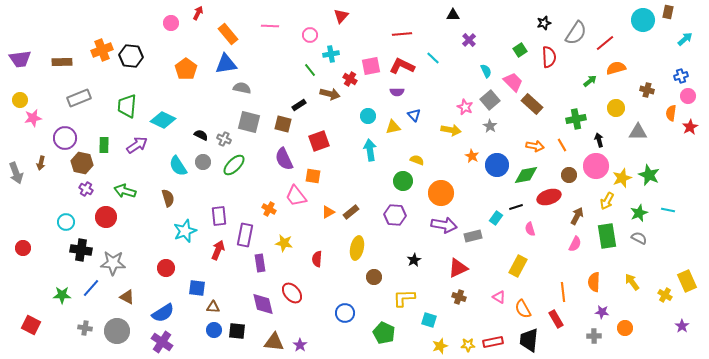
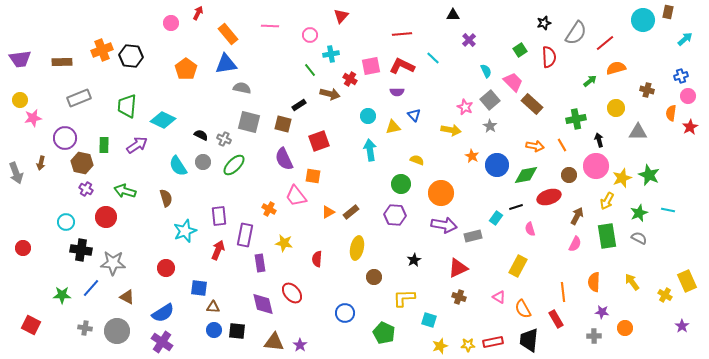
green circle at (403, 181): moved 2 px left, 3 px down
brown semicircle at (168, 198): moved 2 px left
blue square at (197, 288): moved 2 px right
